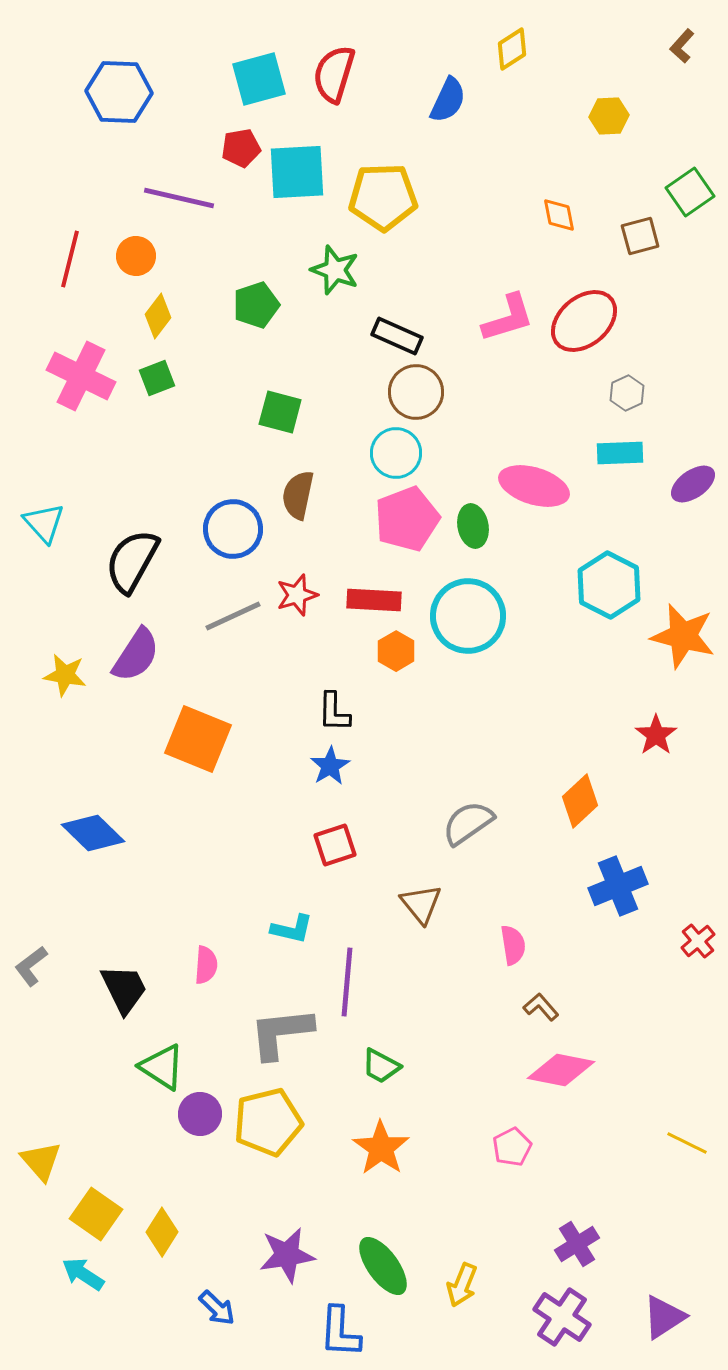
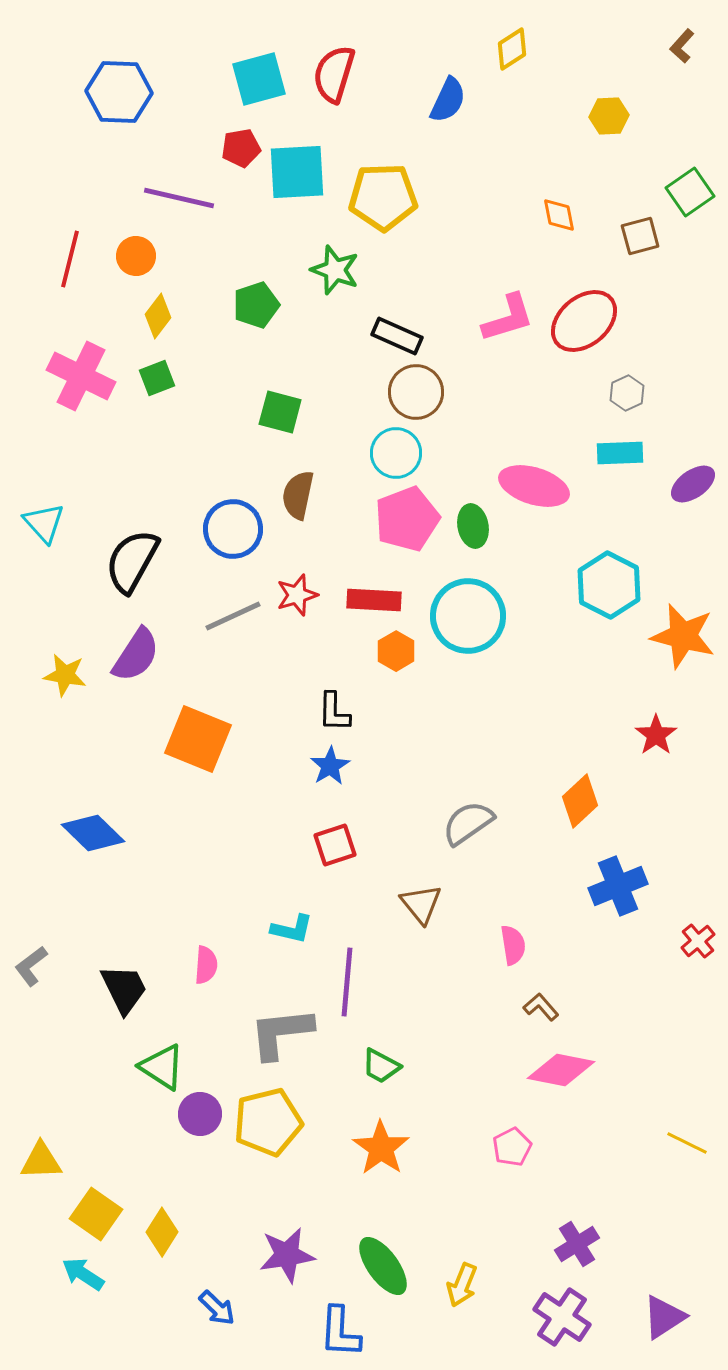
yellow triangle at (41, 1161): rotated 51 degrees counterclockwise
